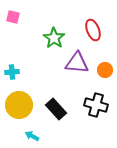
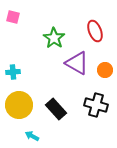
red ellipse: moved 2 px right, 1 px down
purple triangle: rotated 25 degrees clockwise
cyan cross: moved 1 px right
